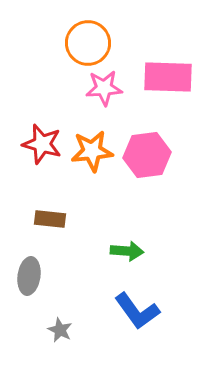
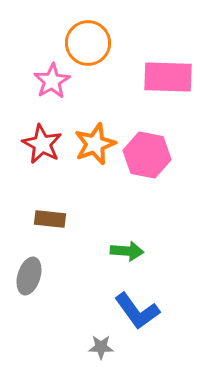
pink star: moved 52 px left, 7 px up; rotated 27 degrees counterclockwise
red star: rotated 12 degrees clockwise
orange star: moved 3 px right, 7 px up; rotated 15 degrees counterclockwise
pink hexagon: rotated 18 degrees clockwise
gray ellipse: rotated 9 degrees clockwise
gray star: moved 41 px right, 17 px down; rotated 25 degrees counterclockwise
